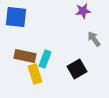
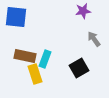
black square: moved 2 px right, 1 px up
